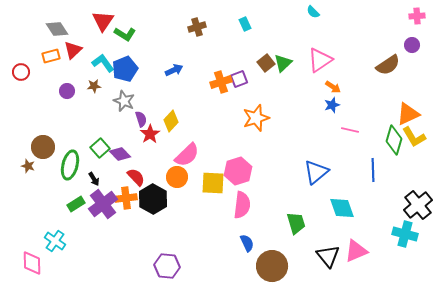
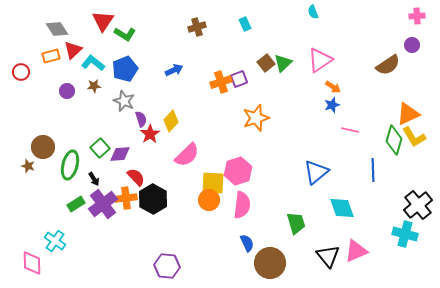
cyan semicircle at (313, 12): rotated 24 degrees clockwise
cyan L-shape at (103, 63): moved 10 px left; rotated 15 degrees counterclockwise
purple diamond at (120, 154): rotated 50 degrees counterclockwise
orange circle at (177, 177): moved 32 px right, 23 px down
brown circle at (272, 266): moved 2 px left, 3 px up
